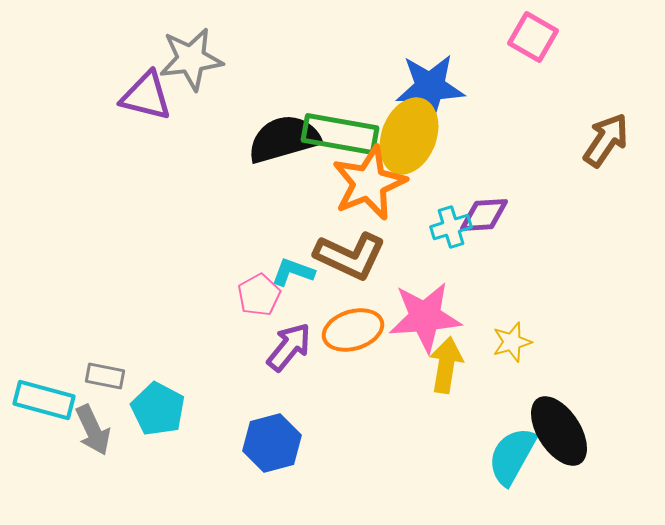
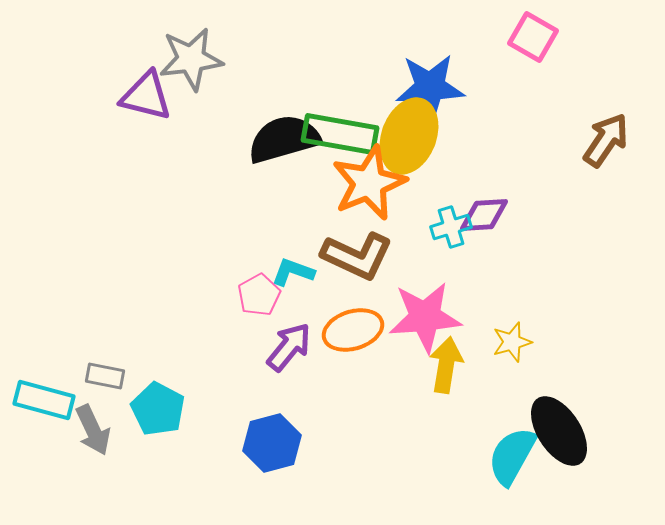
brown L-shape: moved 7 px right
